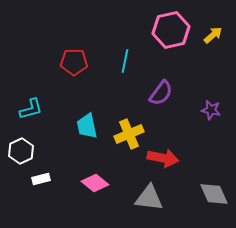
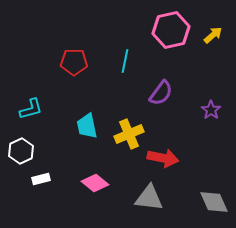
purple star: rotated 24 degrees clockwise
gray diamond: moved 8 px down
